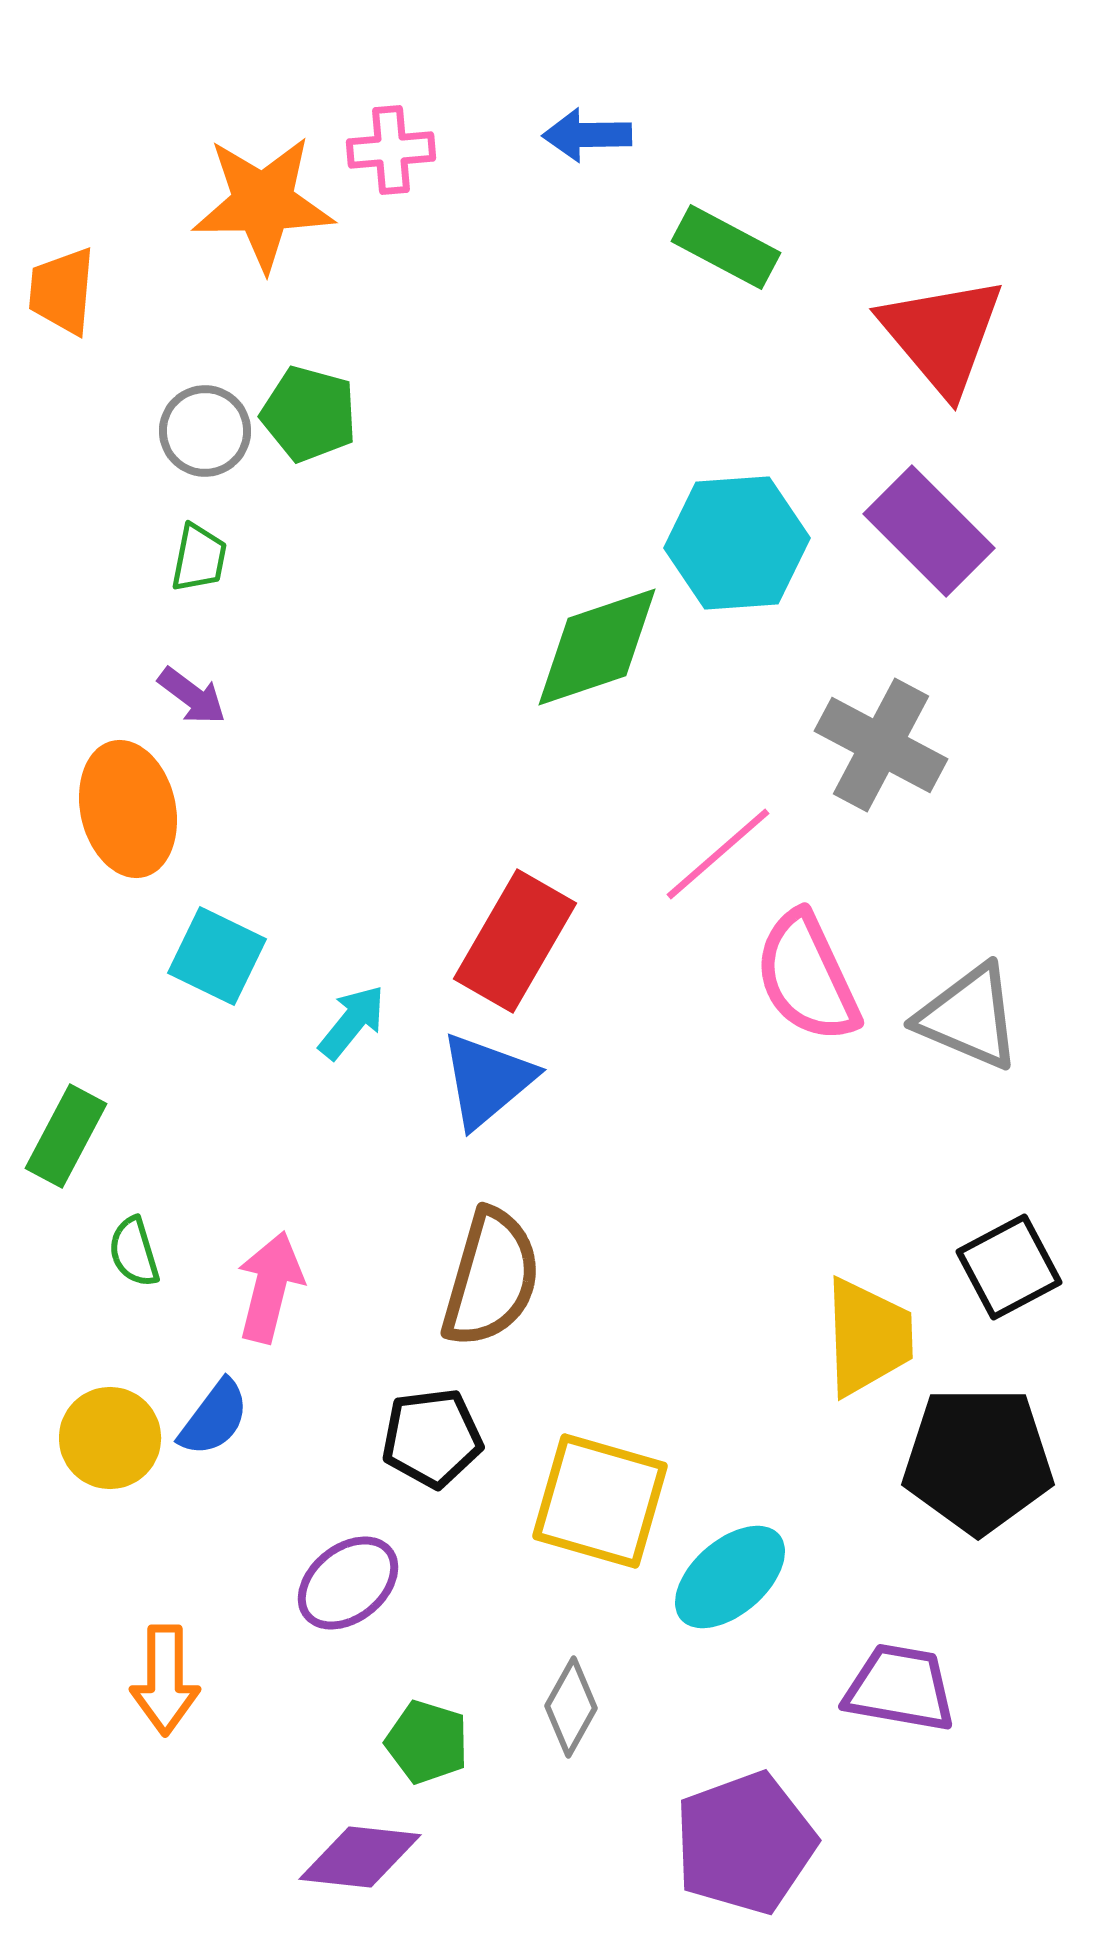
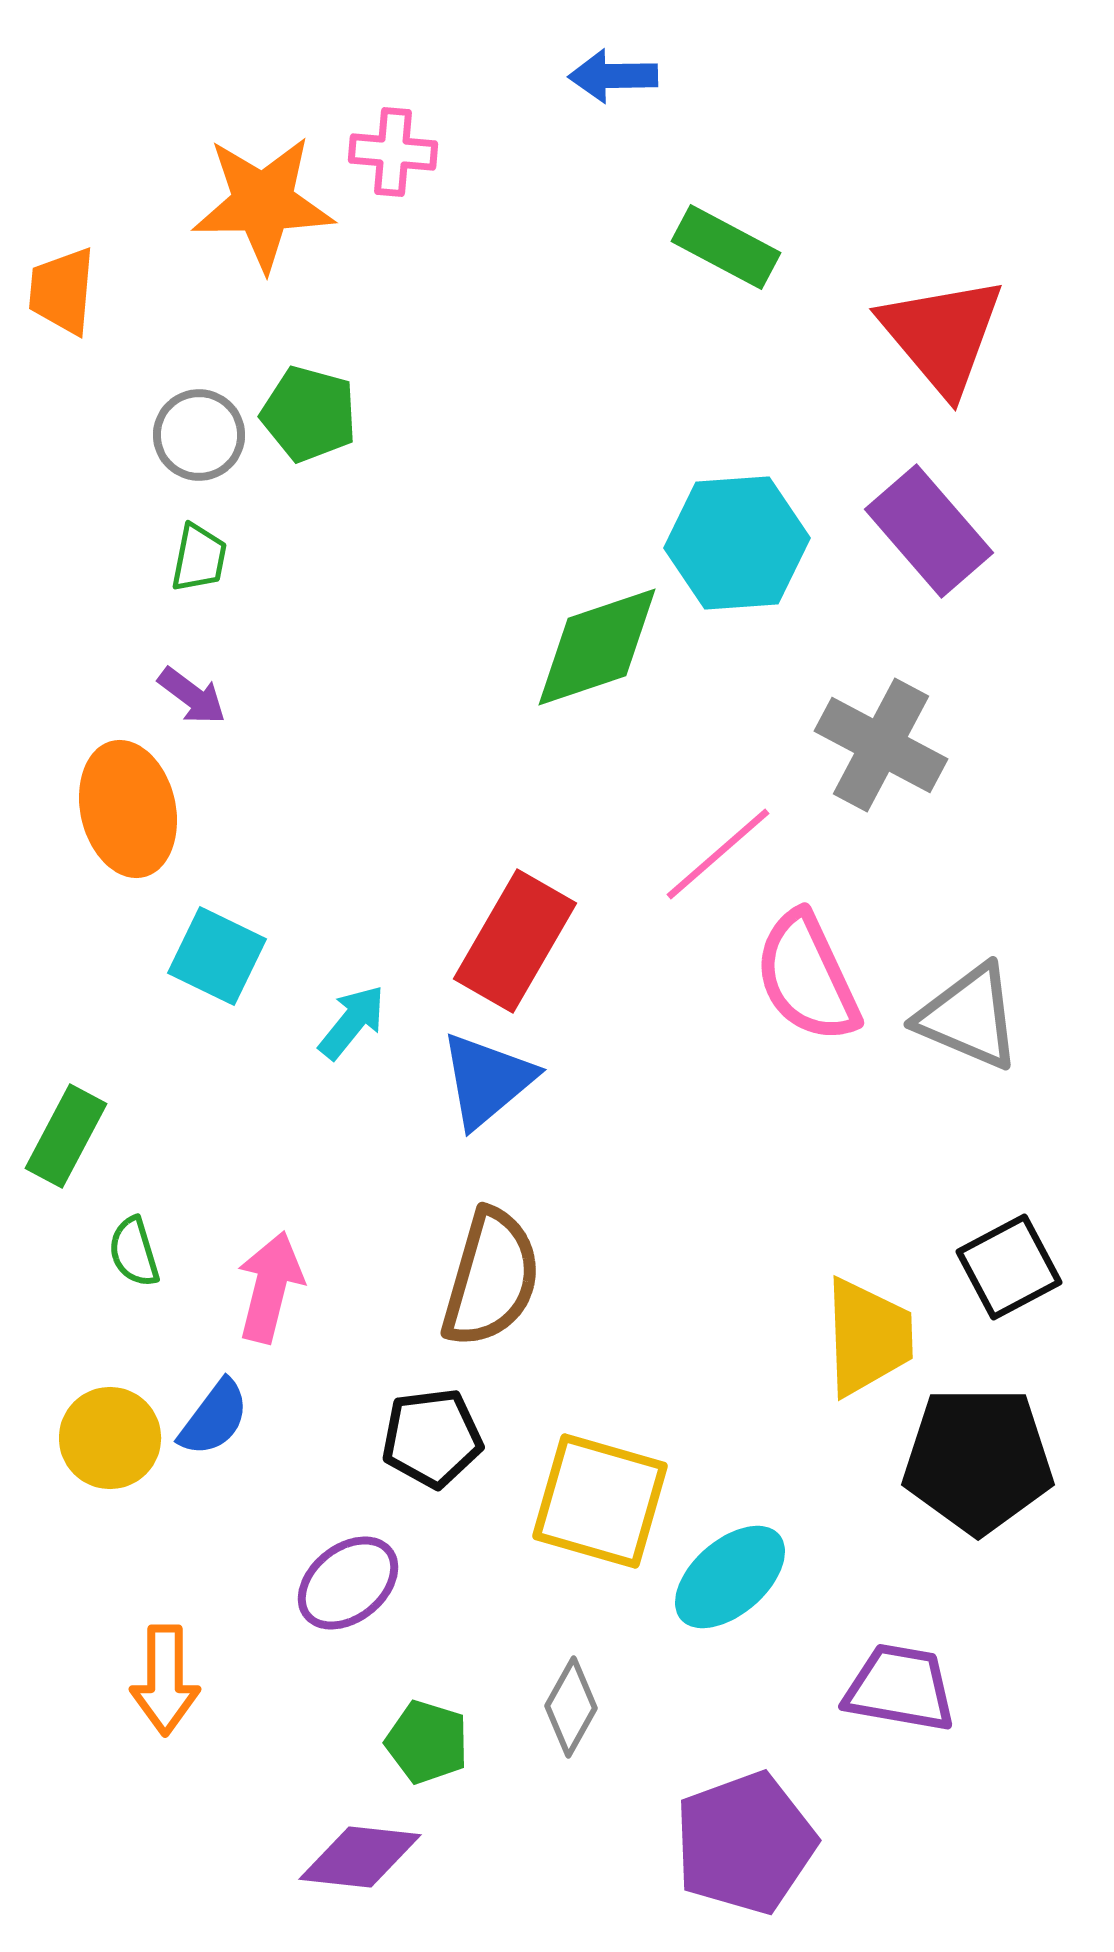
blue arrow at (587, 135): moved 26 px right, 59 px up
pink cross at (391, 150): moved 2 px right, 2 px down; rotated 10 degrees clockwise
gray circle at (205, 431): moved 6 px left, 4 px down
purple rectangle at (929, 531): rotated 4 degrees clockwise
